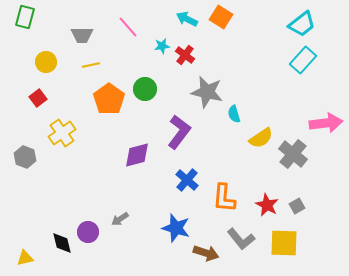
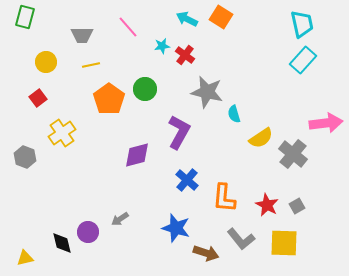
cyan trapezoid: rotated 64 degrees counterclockwise
purple L-shape: rotated 8 degrees counterclockwise
